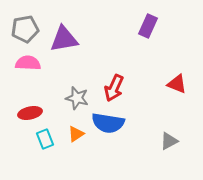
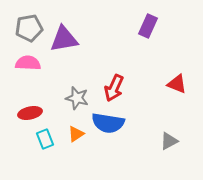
gray pentagon: moved 4 px right, 1 px up
